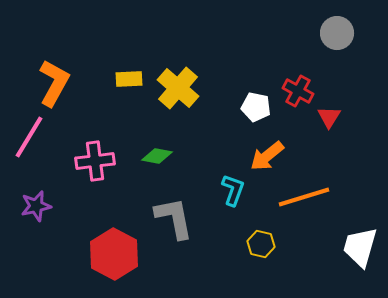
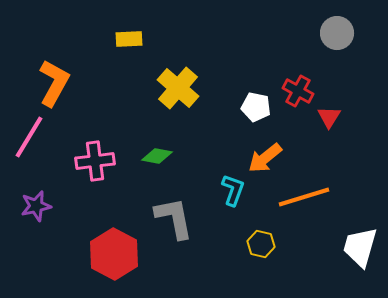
yellow rectangle: moved 40 px up
orange arrow: moved 2 px left, 2 px down
